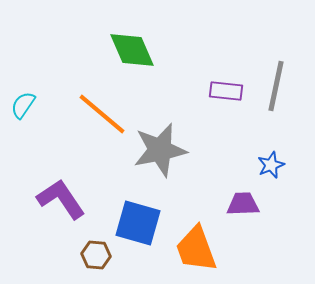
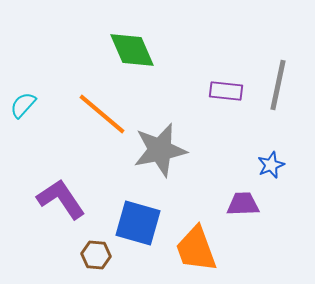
gray line: moved 2 px right, 1 px up
cyan semicircle: rotated 8 degrees clockwise
